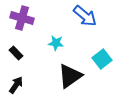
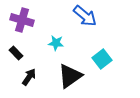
purple cross: moved 2 px down
black arrow: moved 13 px right, 8 px up
